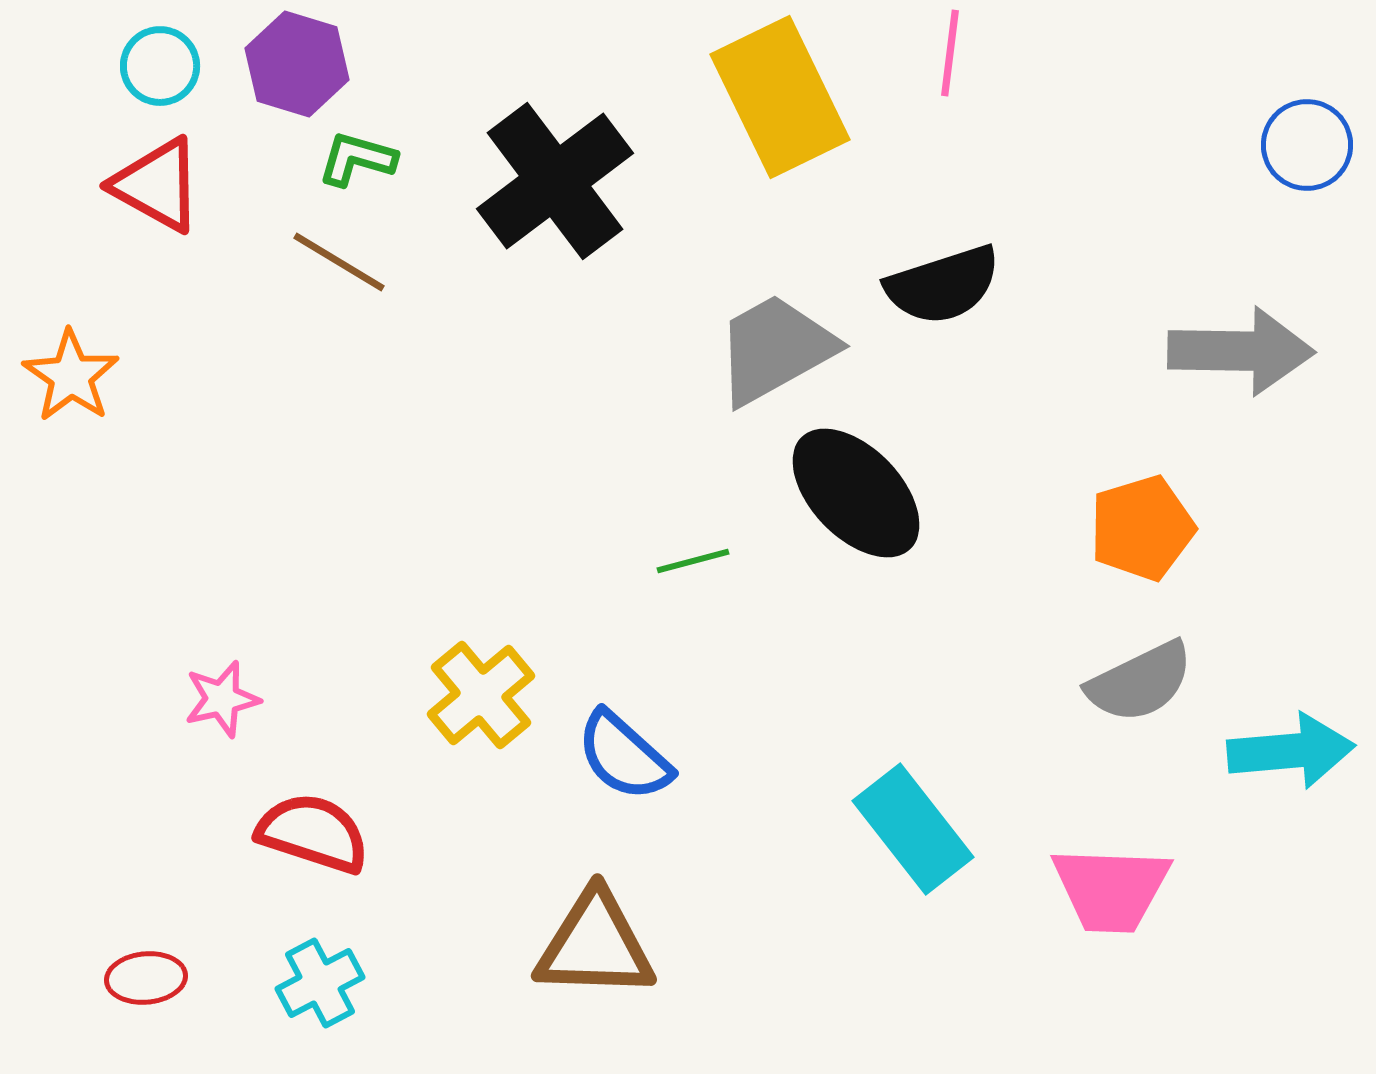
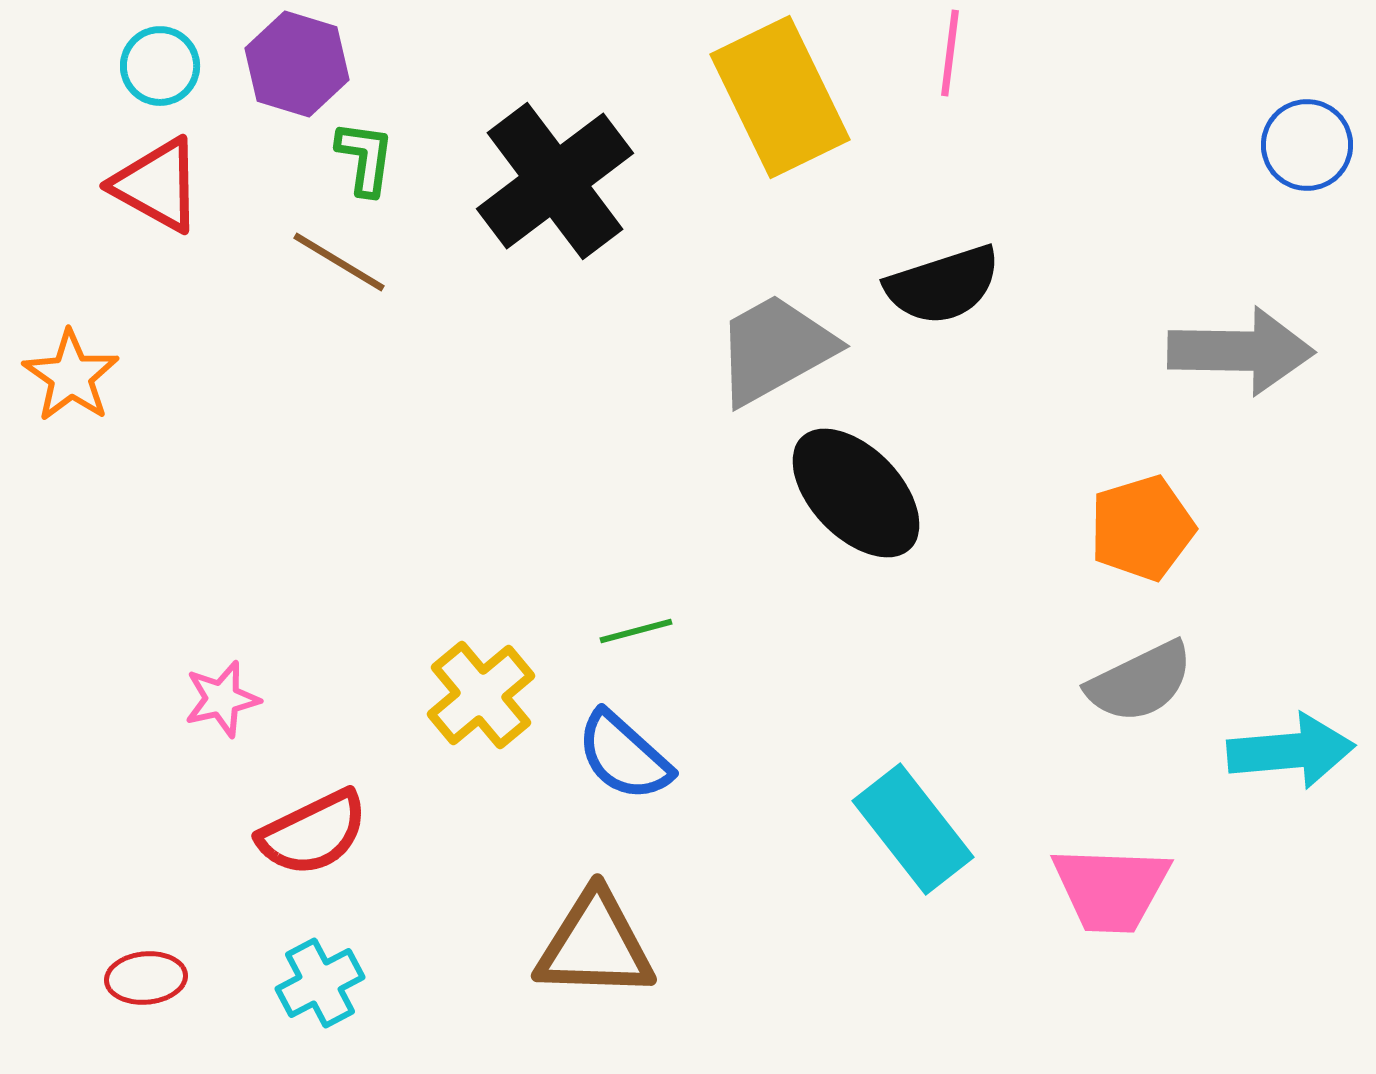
green L-shape: moved 8 px right, 1 px up; rotated 82 degrees clockwise
green line: moved 57 px left, 70 px down
red semicircle: rotated 136 degrees clockwise
